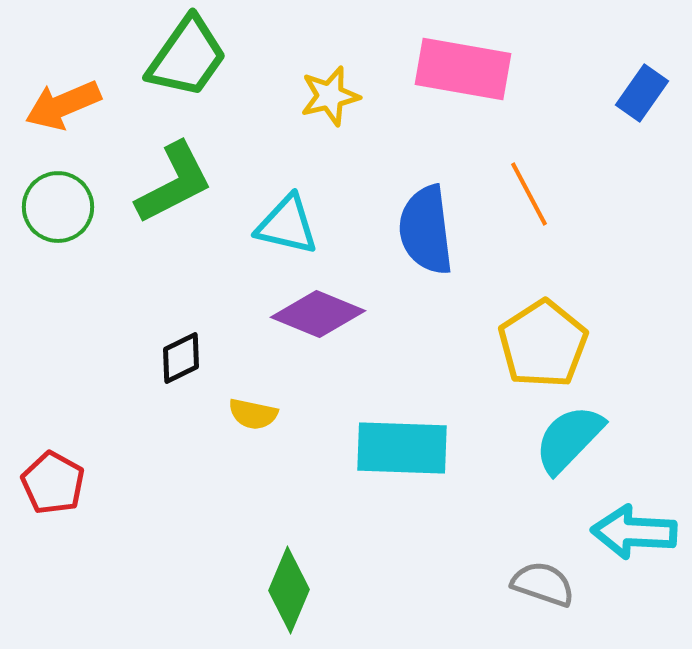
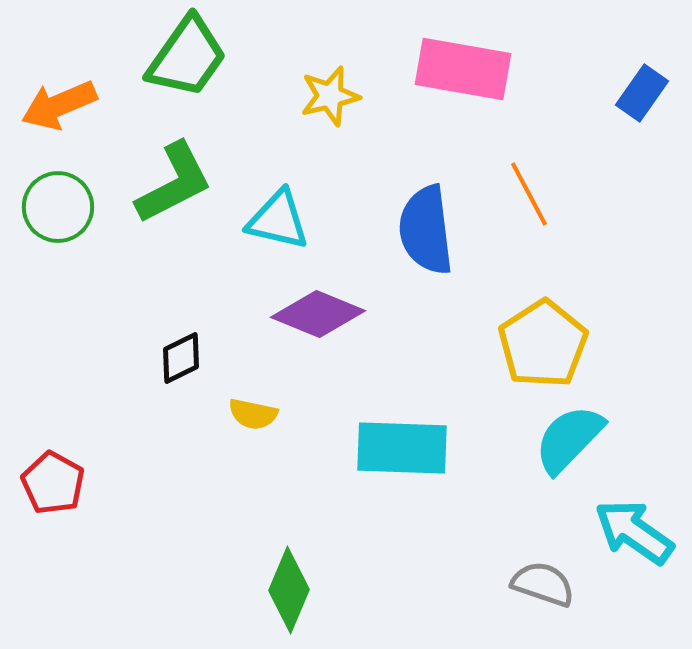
orange arrow: moved 4 px left
cyan triangle: moved 9 px left, 5 px up
cyan arrow: rotated 32 degrees clockwise
